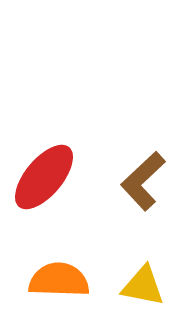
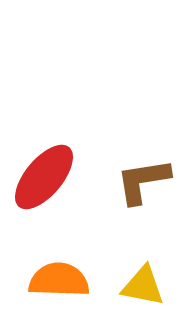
brown L-shape: rotated 34 degrees clockwise
